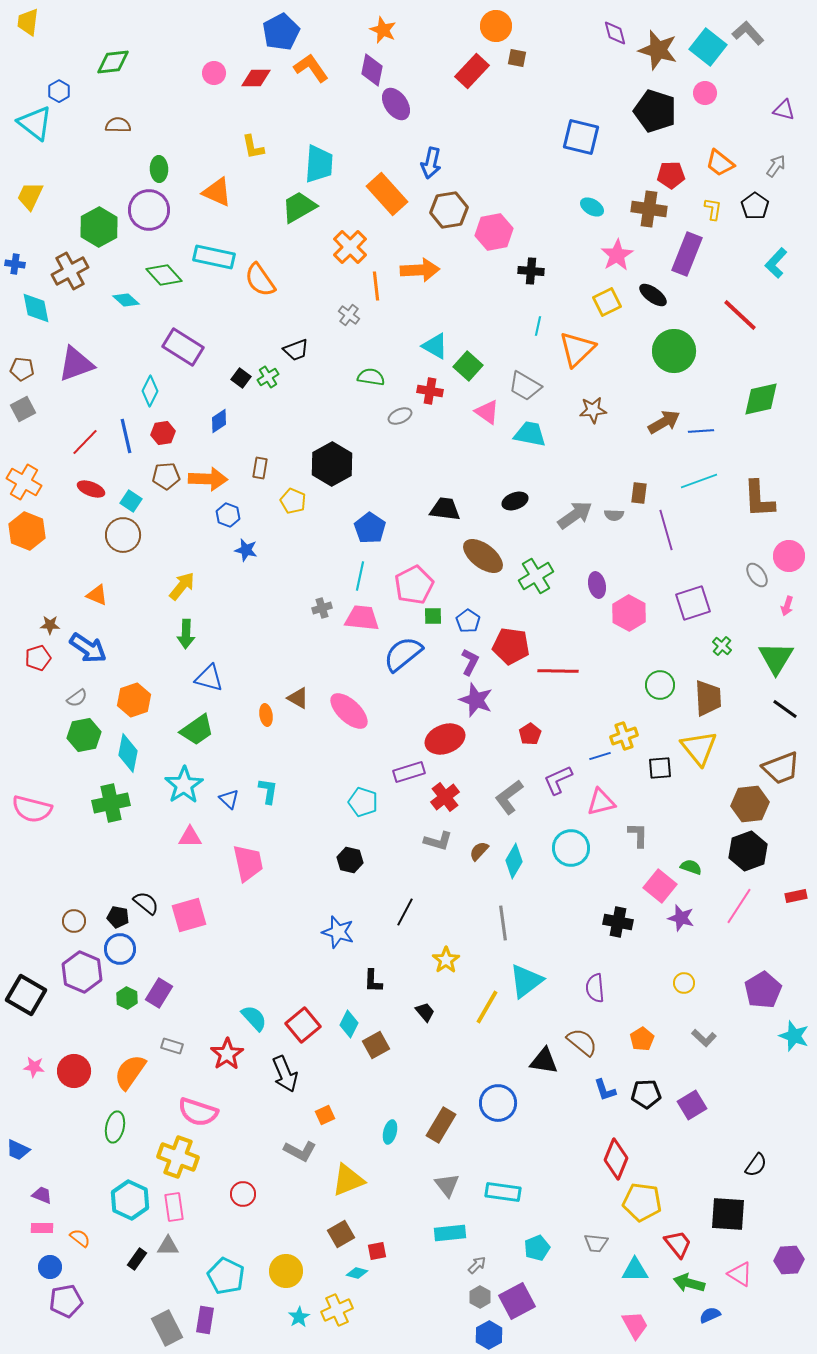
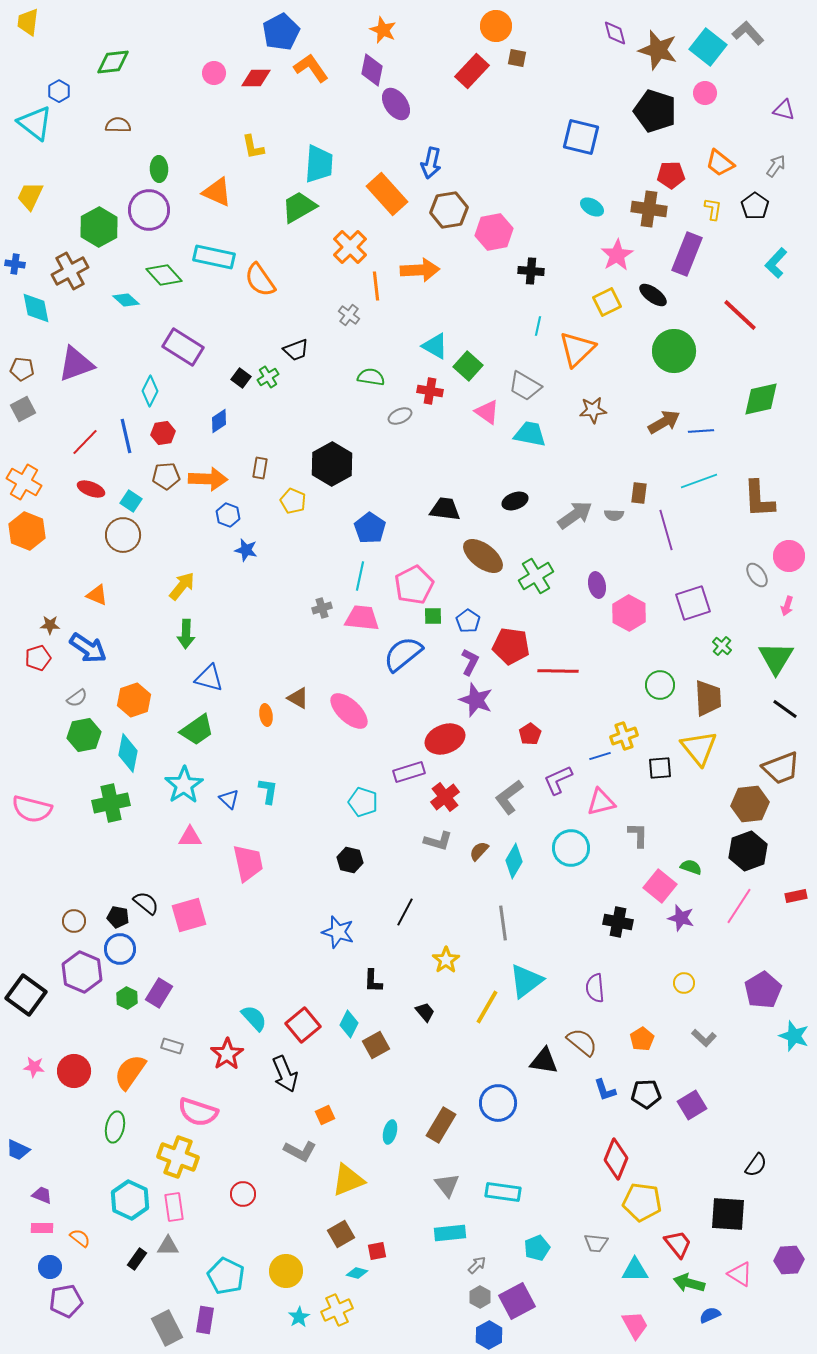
black square at (26, 995): rotated 6 degrees clockwise
